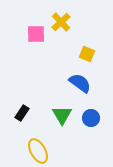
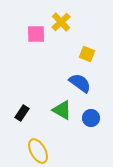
green triangle: moved 5 px up; rotated 30 degrees counterclockwise
